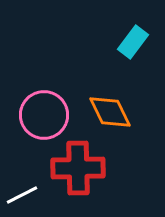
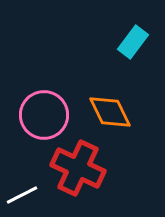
red cross: rotated 26 degrees clockwise
